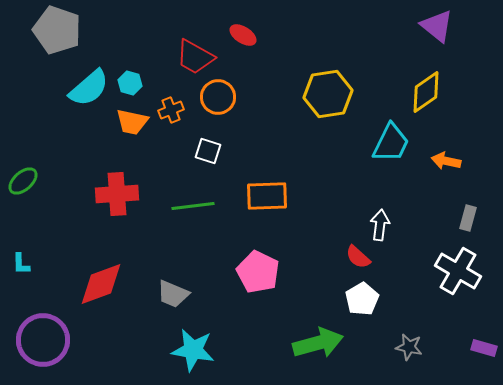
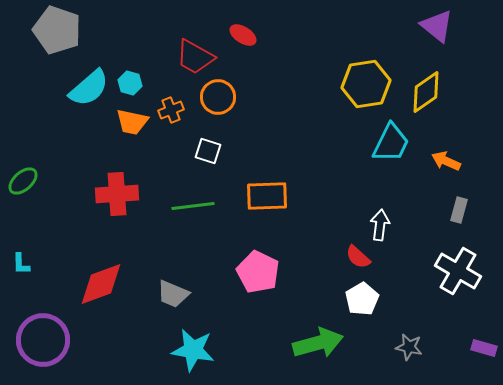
yellow hexagon: moved 38 px right, 10 px up
orange arrow: rotated 12 degrees clockwise
gray rectangle: moved 9 px left, 8 px up
